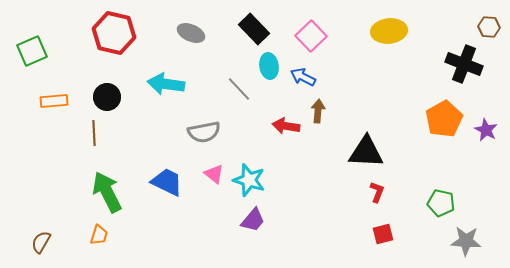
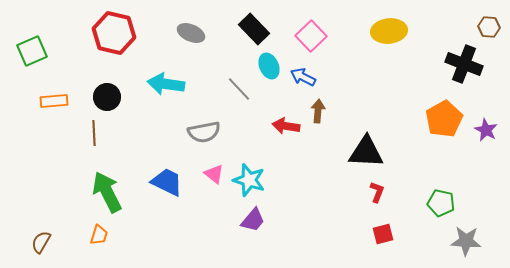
cyan ellipse: rotated 15 degrees counterclockwise
